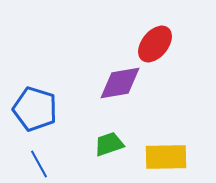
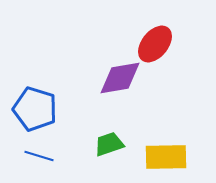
purple diamond: moved 5 px up
blue line: moved 8 px up; rotated 44 degrees counterclockwise
